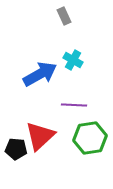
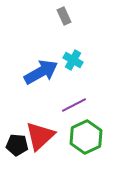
blue arrow: moved 1 px right, 2 px up
purple line: rotated 30 degrees counterclockwise
green hexagon: moved 4 px left, 1 px up; rotated 16 degrees counterclockwise
black pentagon: moved 1 px right, 4 px up
